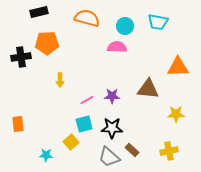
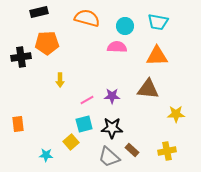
orange triangle: moved 21 px left, 11 px up
yellow cross: moved 2 px left
